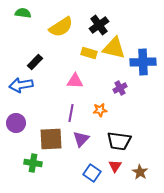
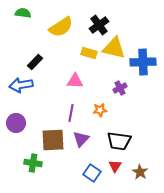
brown square: moved 2 px right, 1 px down
